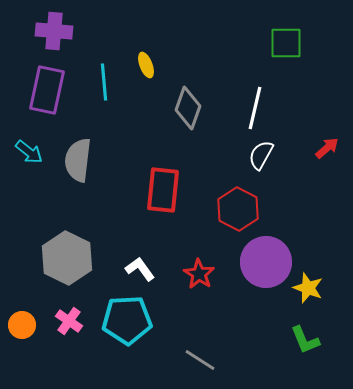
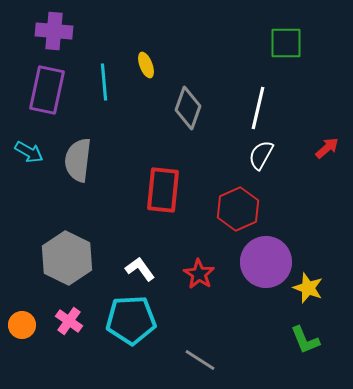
white line: moved 3 px right
cyan arrow: rotated 8 degrees counterclockwise
red hexagon: rotated 9 degrees clockwise
cyan pentagon: moved 4 px right
